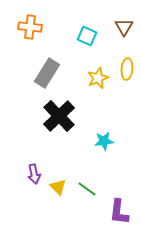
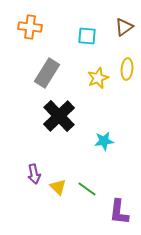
brown triangle: rotated 24 degrees clockwise
cyan square: rotated 18 degrees counterclockwise
